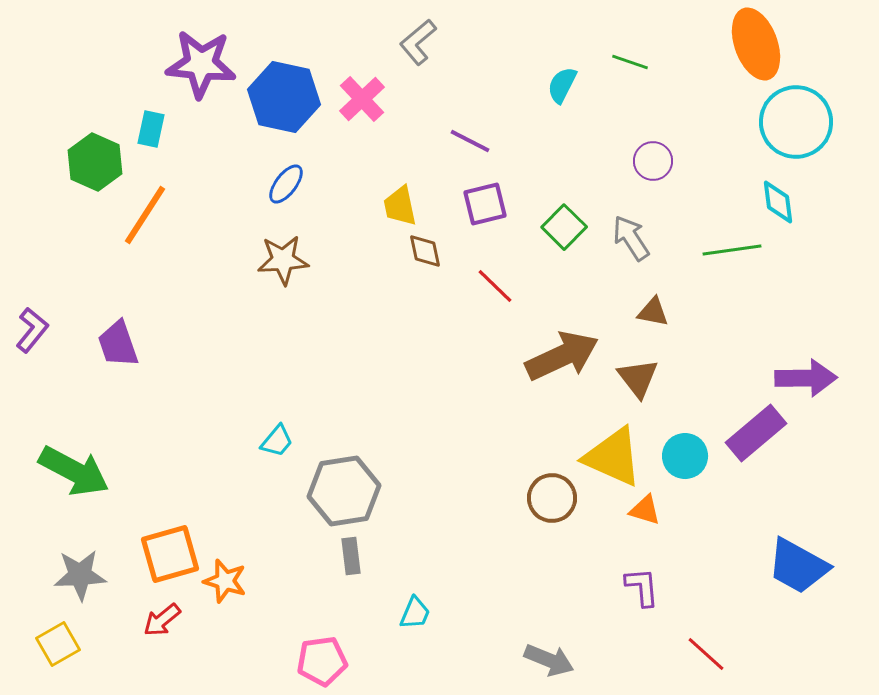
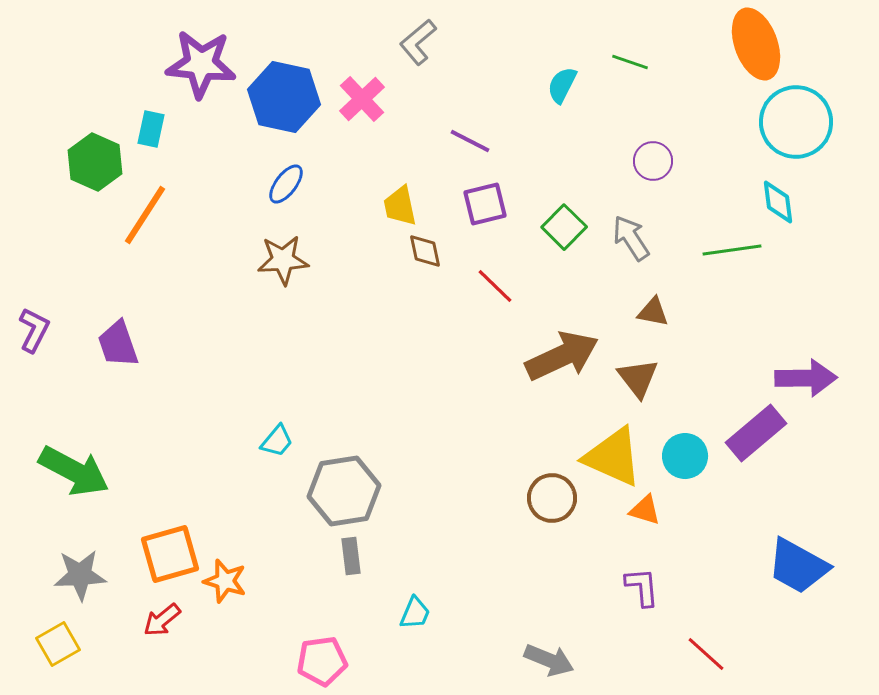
purple L-shape at (32, 330): moved 2 px right; rotated 12 degrees counterclockwise
